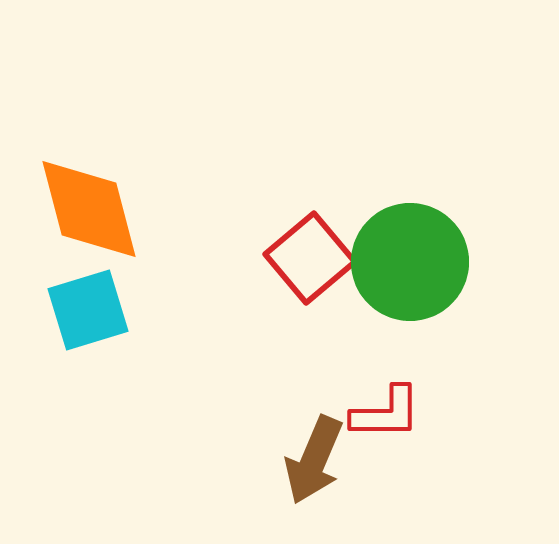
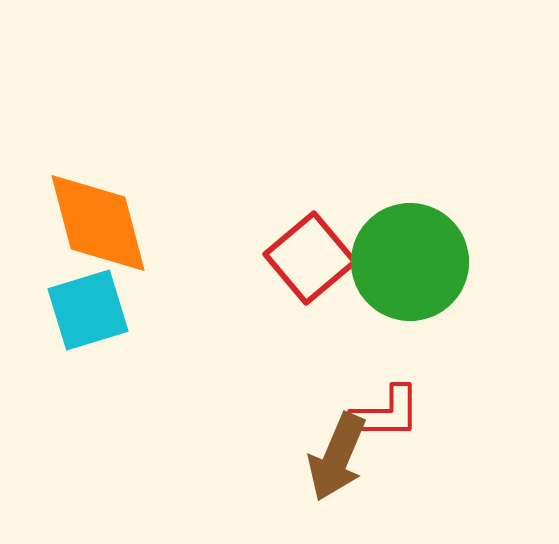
orange diamond: moved 9 px right, 14 px down
brown arrow: moved 23 px right, 3 px up
